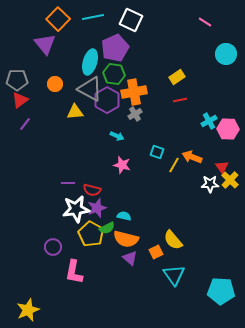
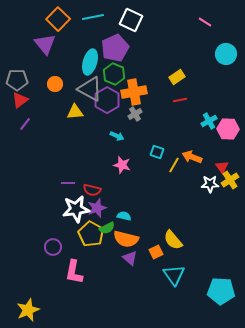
green hexagon at (114, 74): rotated 15 degrees clockwise
yellow cross at (230, 180): rotated 12 degrees clockwise
